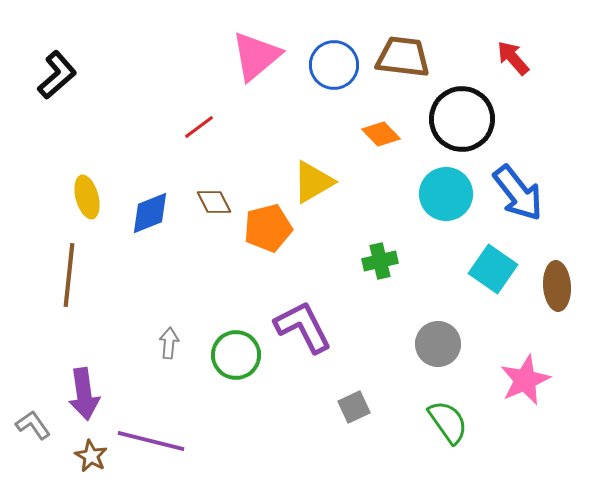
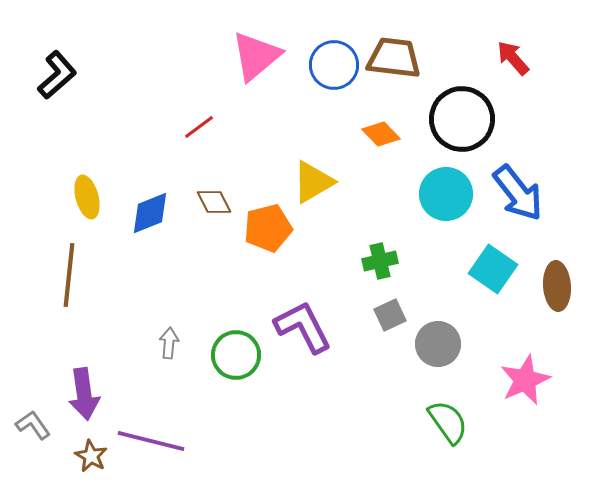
brown trapezoid: moved 9 px left, 1 px down
gray square: moved 36 px right, 92 px up
